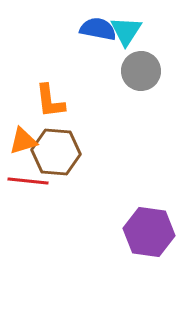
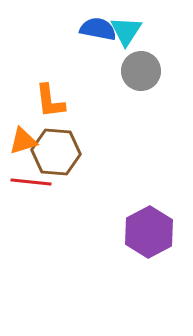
red line: moved 3 px right, 1 px down
purple hexagon: rotated 24 degrees clockwise
